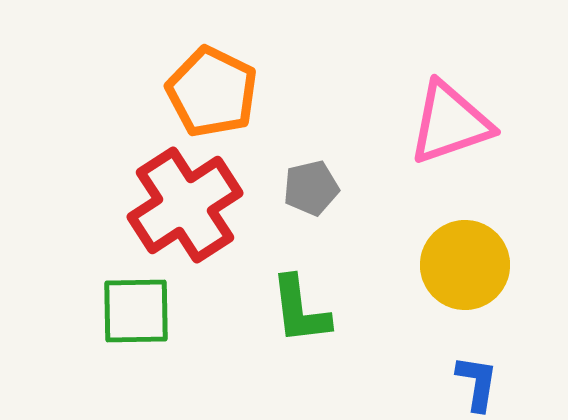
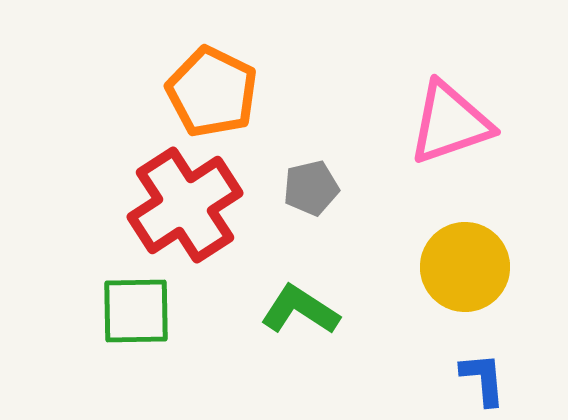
yellow circle: moved 2 px down
green L-shape: rotated 130 degrees clockwise
blue L-shape: moved 6 px right, 4 px up; rotated 14 degrees counterclockwise
